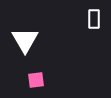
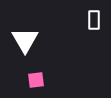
white rectangle: moved 1 px down
